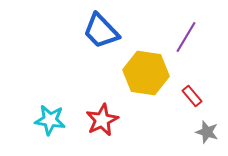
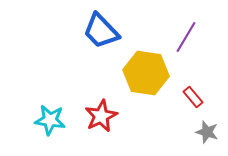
red rectangle: moved 1 px right, 1 px down
red star: moved 1 px left, 4 px up
